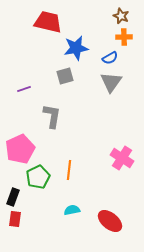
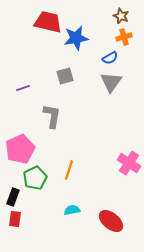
orange cross: rotated 14 degrees counterclockwise
blue star: moved 10 px up
purple line: moved 1 px left, 1 px up
pink cross: moved 7 px right, 5 px down
orange line: rotated 12 degrees clockwise
green pentagon: moved 3 px left, 1 px down
red ellipse: moved 1 px right
